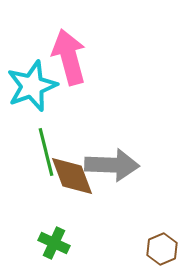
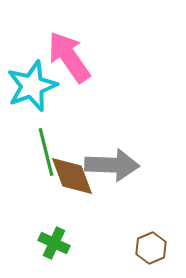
pink arrow: rotated 20 degrees counterclockwise
brown hexagon: moved 11 px left, 1 px up
